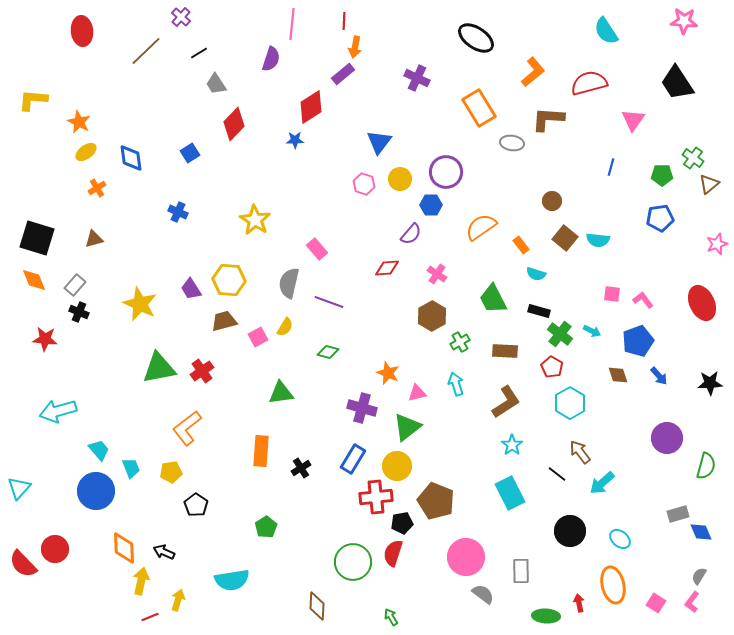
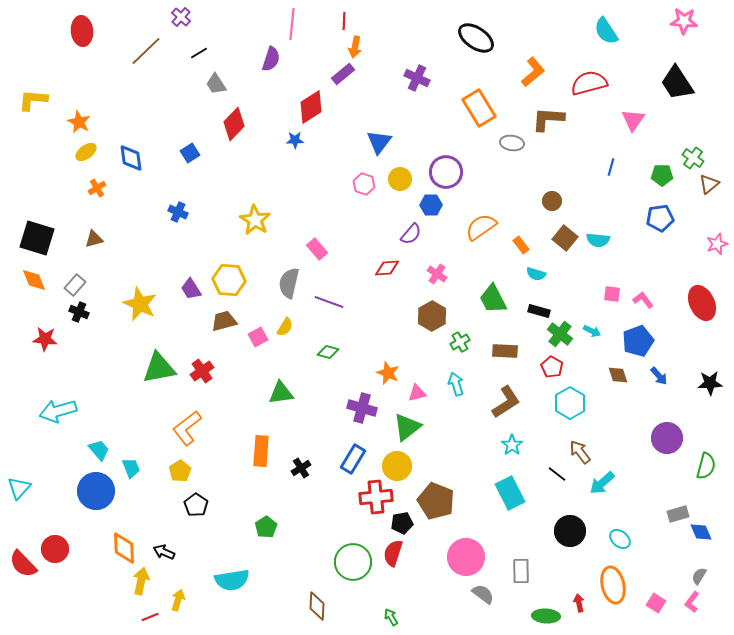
yellow pentagon at (171, 472): moved 9 px right, 1 px up; rotated 25 degrees counterclockwise
